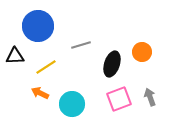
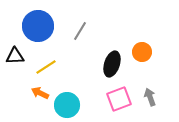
gray line: moved 1 px left, 14 px up; rotated 42 degrees counterclockwise
cyan circle: moved 5 px left, 1 px down
